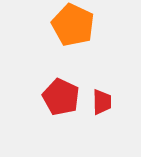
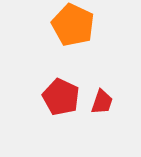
red trapezoid: rotated 20 degrees clockwise
